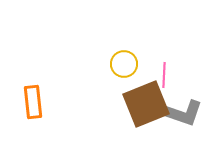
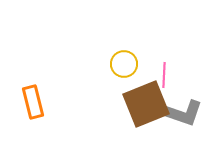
orange rectangle: rotated 8 degrees counterclockwise
